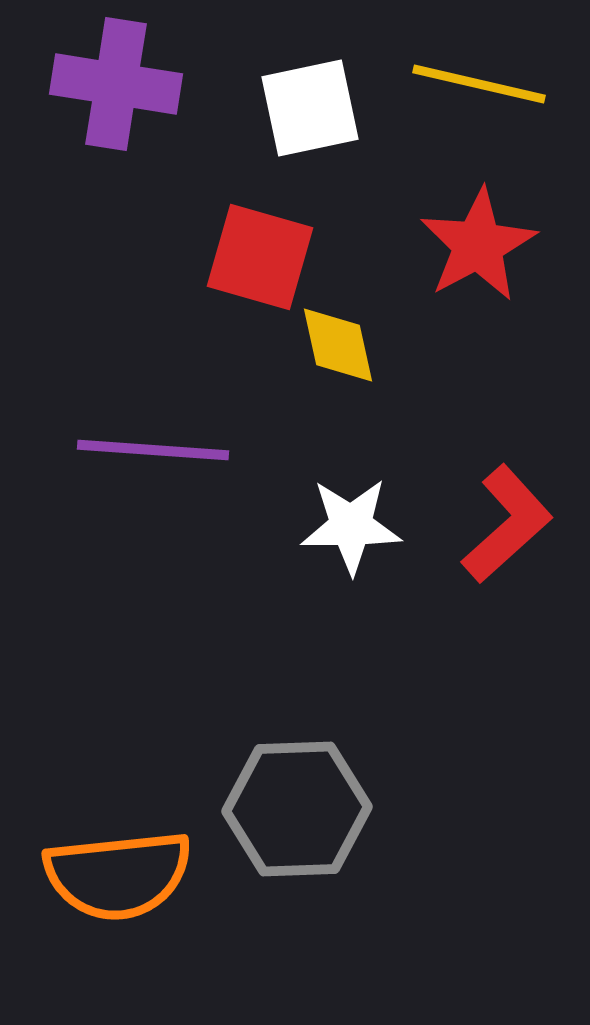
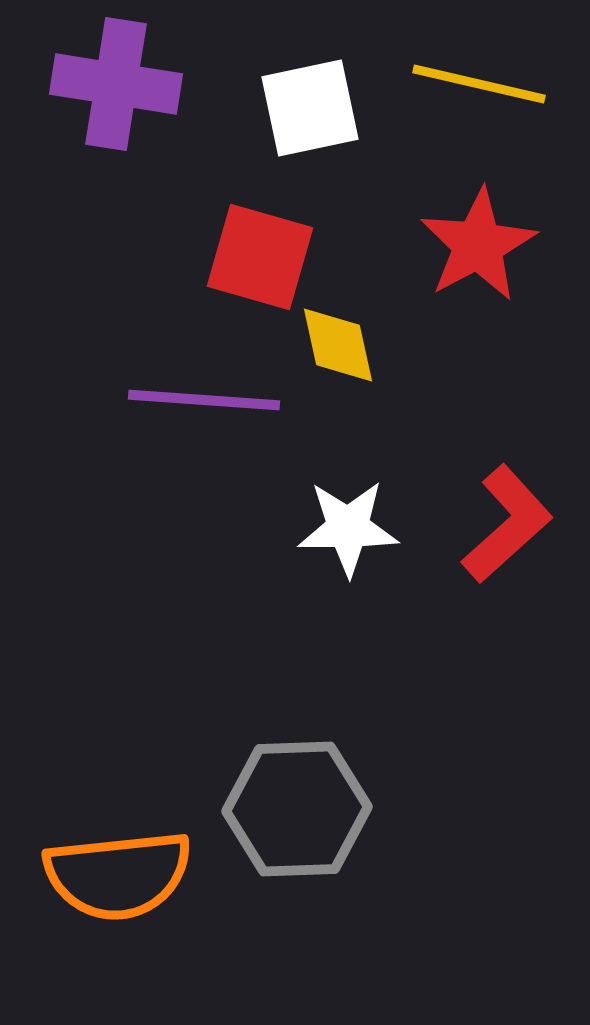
purple line: moved 51 px right, 50 px up
white star: moved 3 px left, 2 px down
